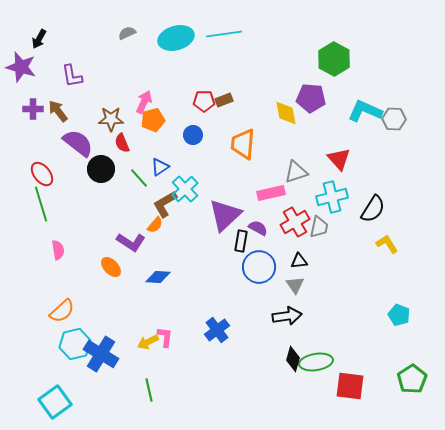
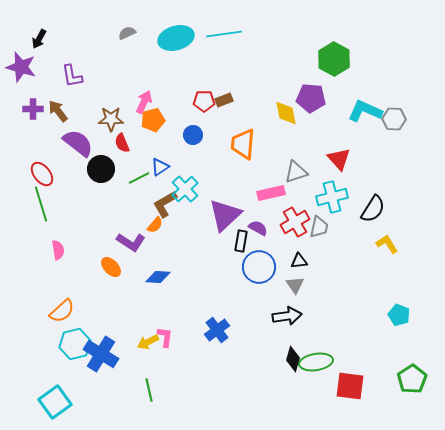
green line at (139, 178): rotated 75 degrees counterclockwise
